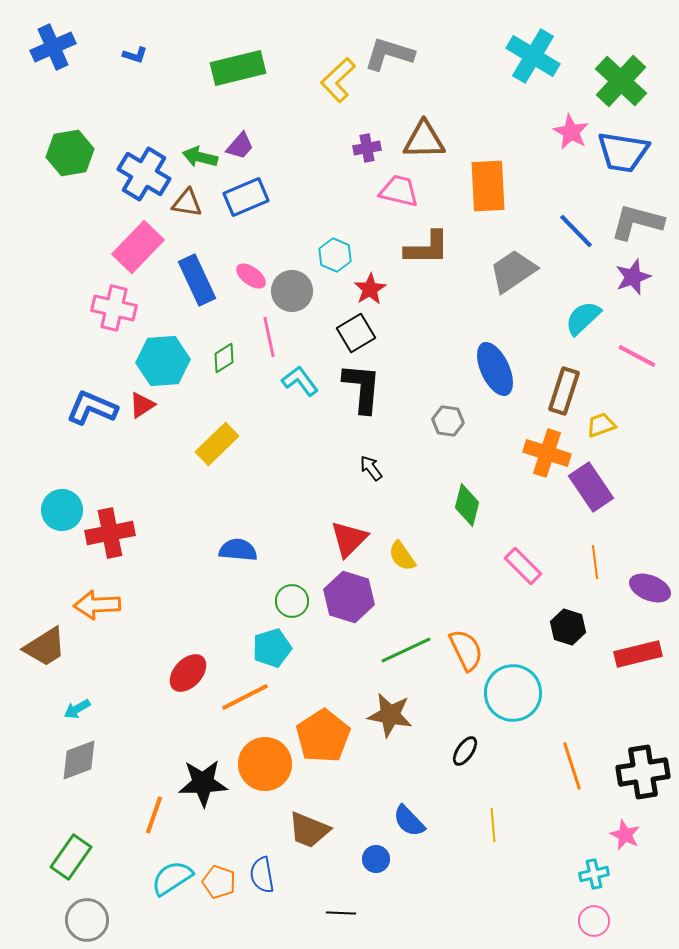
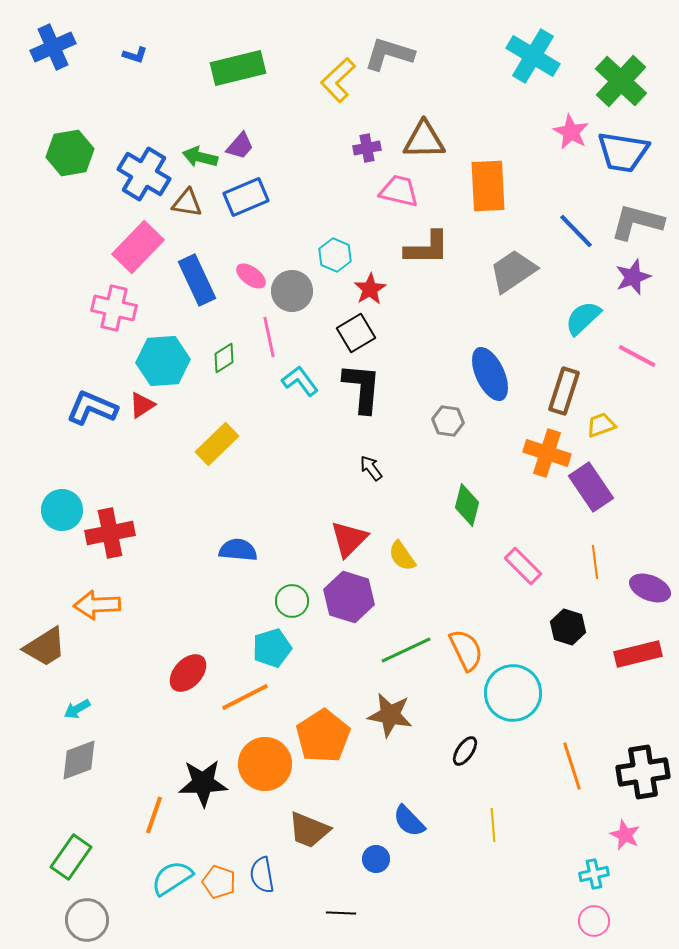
blue ellipse at (495, 369): moved 5 px left, 5 px down
